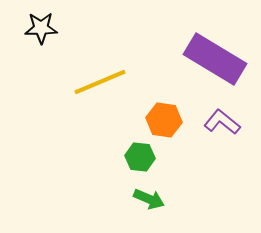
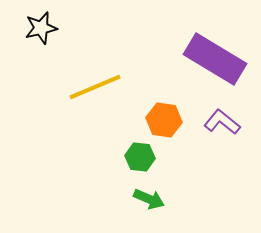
black star: rotated 12 degrees counterclockwise
yellow line: moved 5 px left, 5 px down
